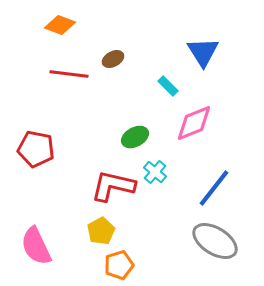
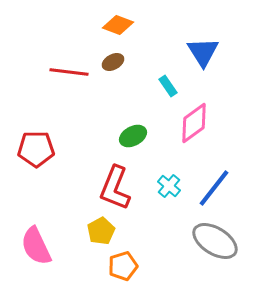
orange diamond: moved 58 px right
brown ellipse: moved 3 px down
red line: moved 2 px up
cyan rectangle: rotated 10 degrees clockwise
pink diamond: rotated 15 degrees counterclockwise
green ellipse: moved 2 px left, 1 px up
red pentagon: rotated 12 degrees counterclockwise
cyan cross: moved 14 px right, 14 px down
red L-shape: moved 2 px right, 2 px down; rotated 81 degrees counterclockwise
orange pentagon: moved 4 px right, 1 px down
